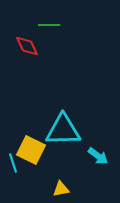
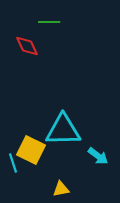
green line: moved 3 px up
